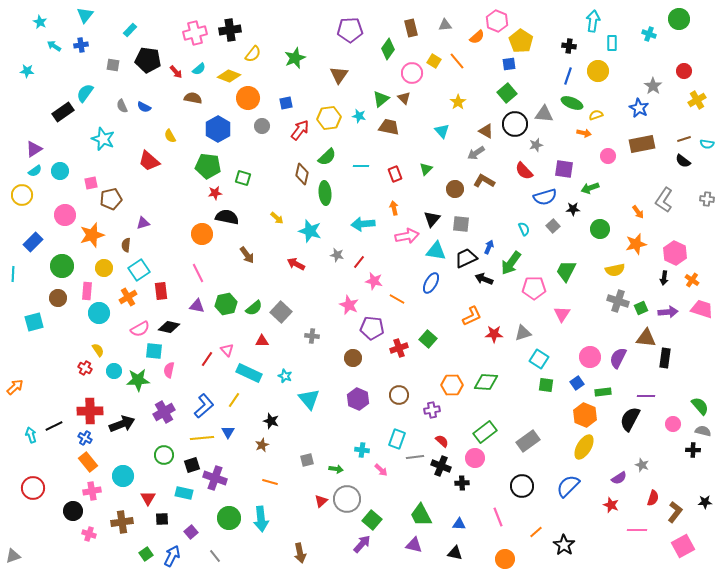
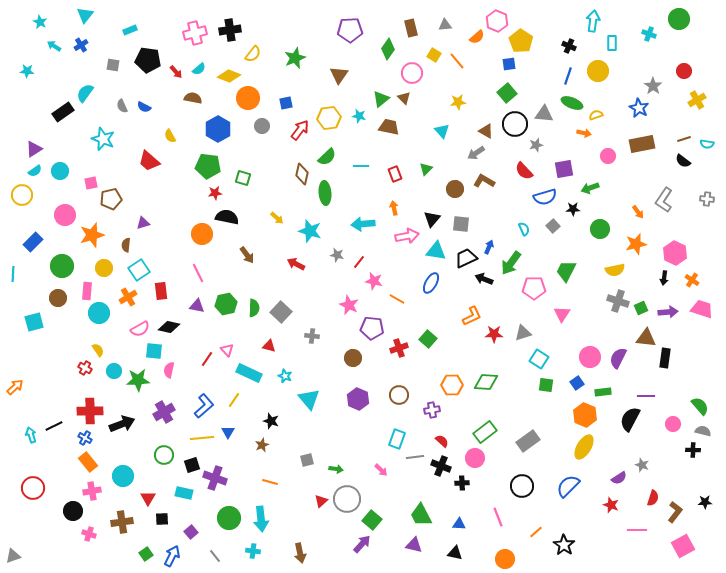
cyan rectangle at (130, 30): rotated 24 degrees clockwise
blue cross at (81, 45): rotated 24 degrees counterclockwise
black cross at (569, 46): rotated 16 degrees clockwise
yellow square at (434, 61): moved 6 px up
yellow star at (458, 102): rotated 28 degrees clockwise
purple square at (564, 169): rotated 18 degrees counterclockwise
green semicircle at (254, 308): rotated 48 degrees counterclockwise
red triangle at (262, 341): moved 7 px right, 5 px down; rotated 16 degrees clockwise
cyan cross at (362, 450): moved 109 px left, 101 px down
